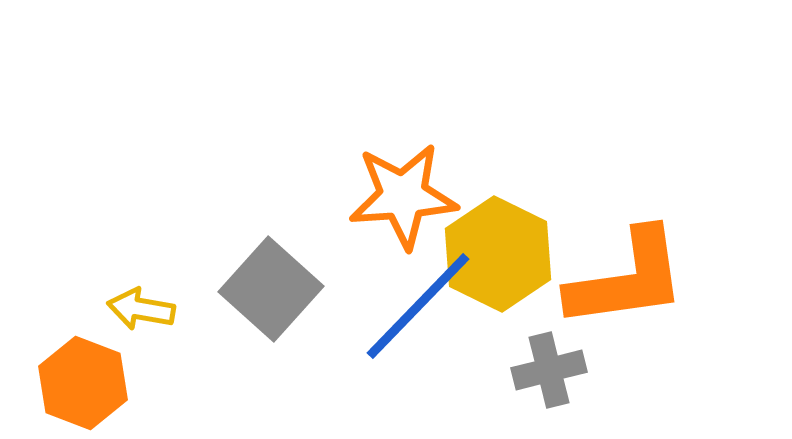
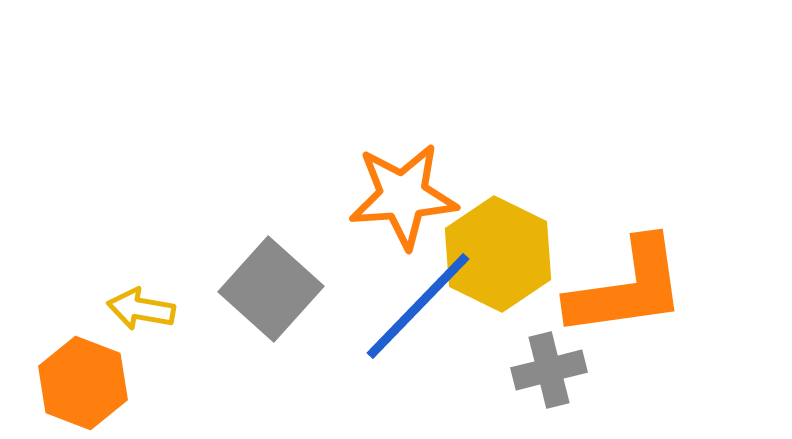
orange L-shape: moved 9 px down
